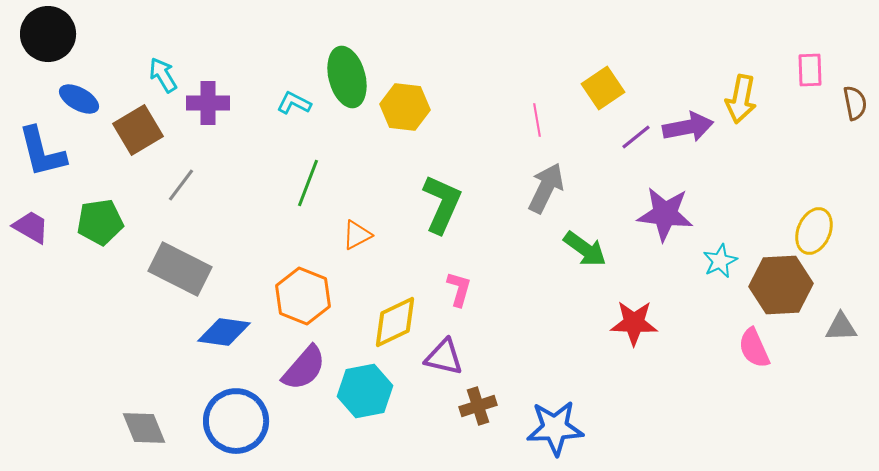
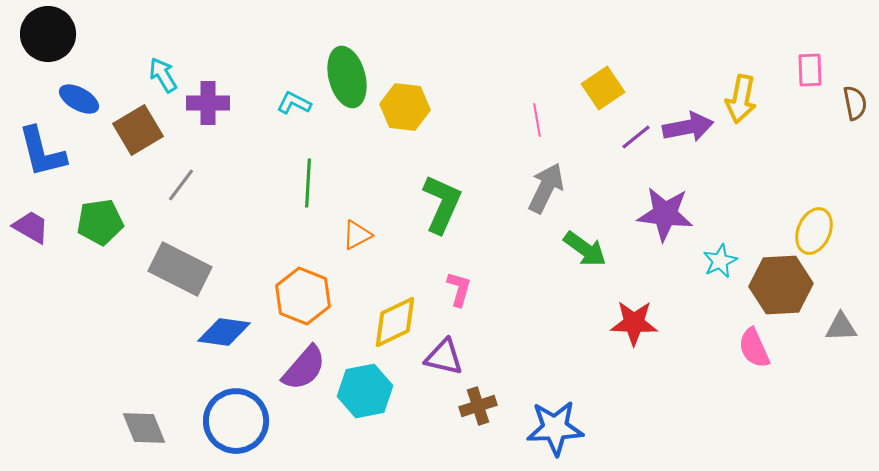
green line at (308, 183): rotated 18 degrees counterclockwise
